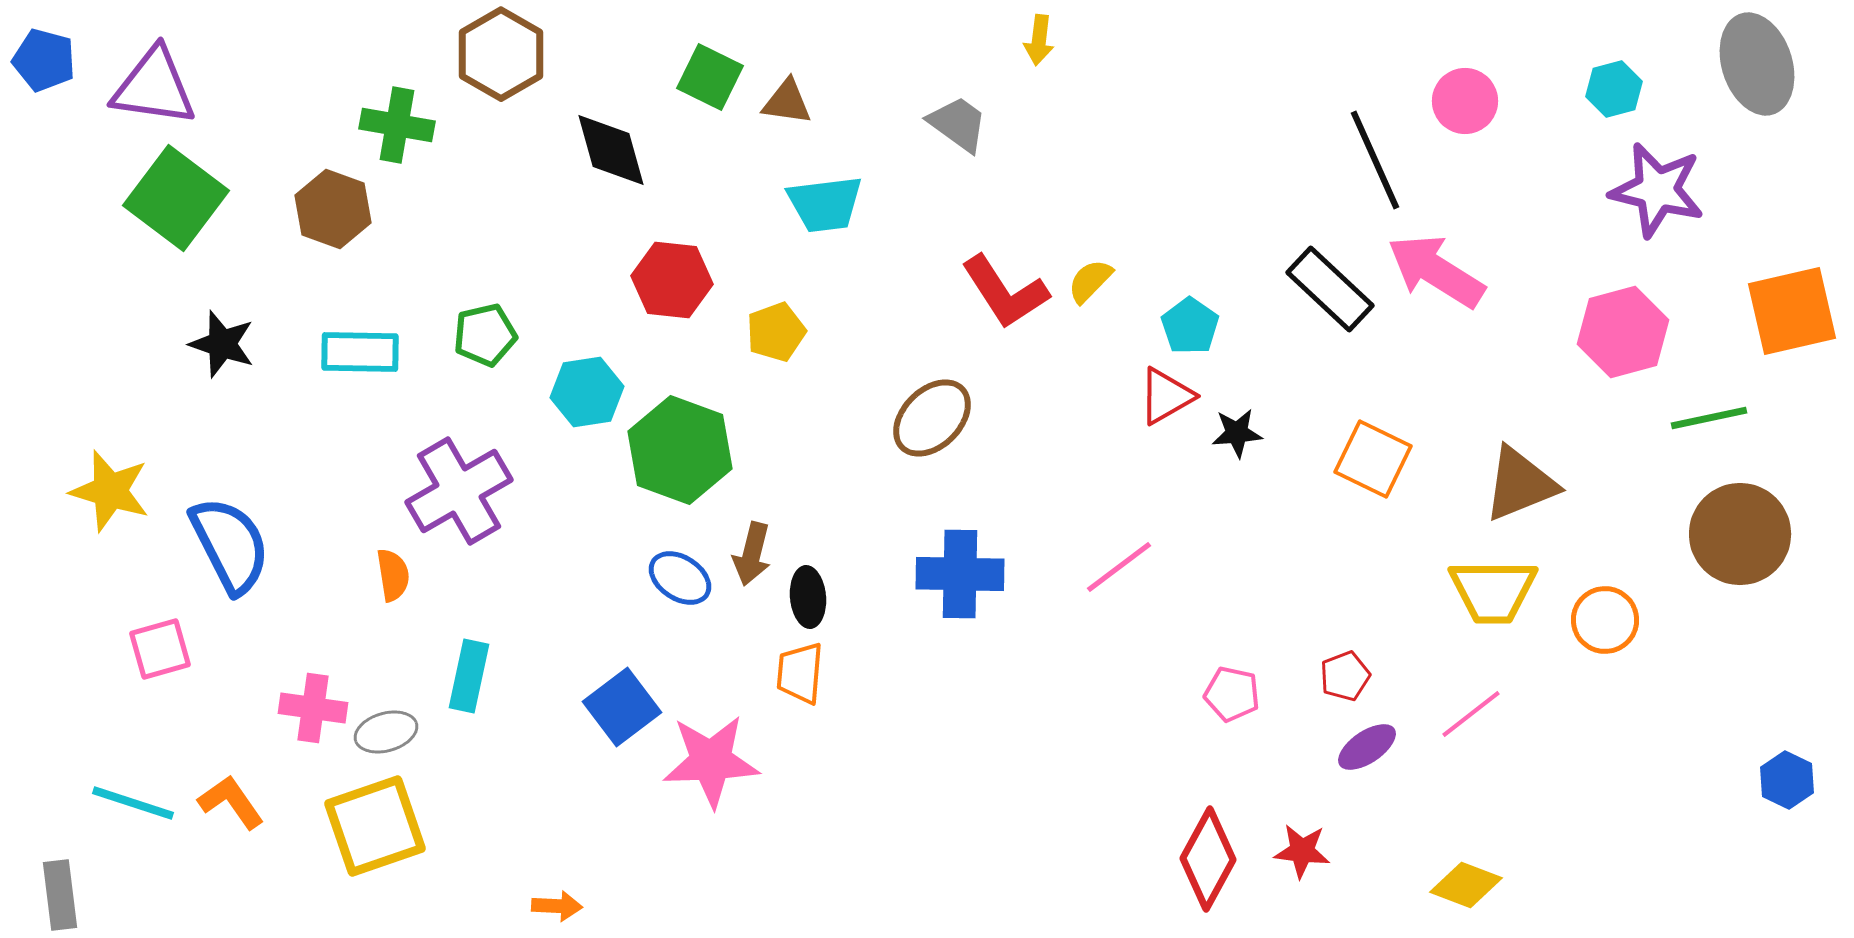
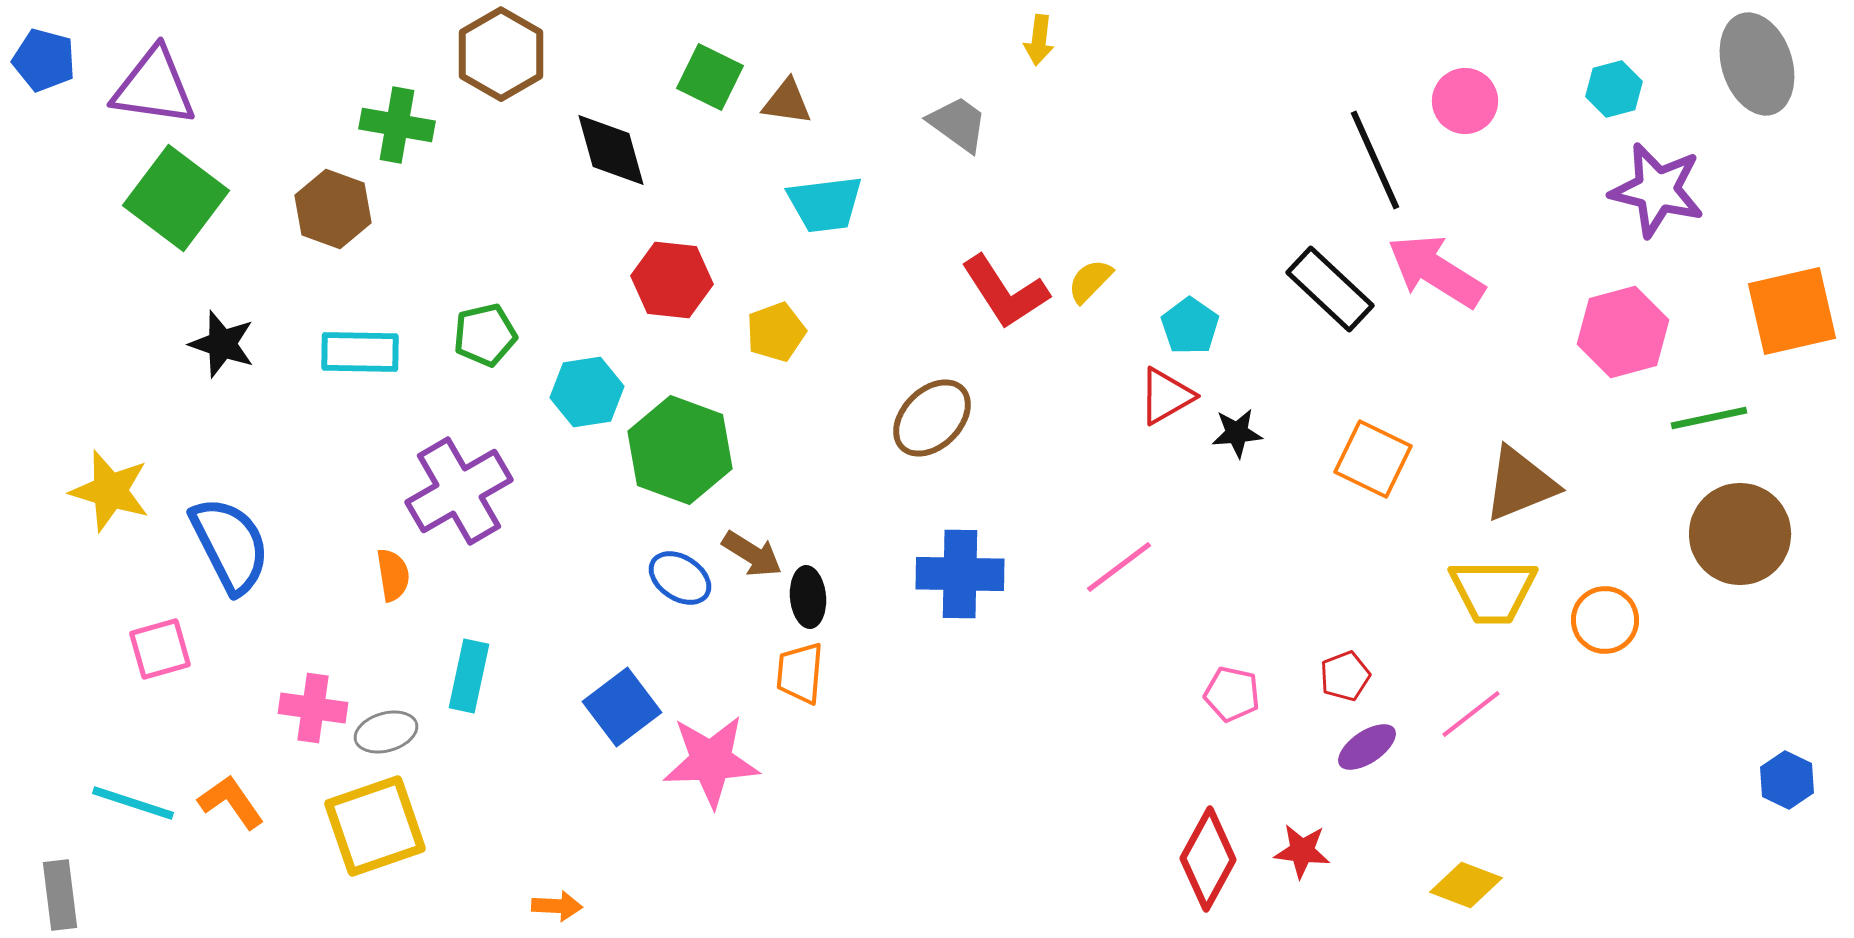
brown arrow at (752, 554): rotated 72 degrees counterclockwise
